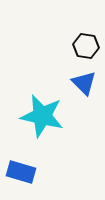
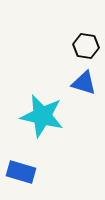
blue triangle: rotated 28 degrees counterclockwise
